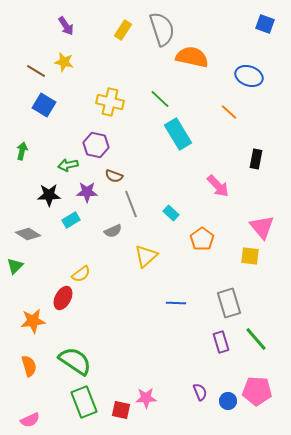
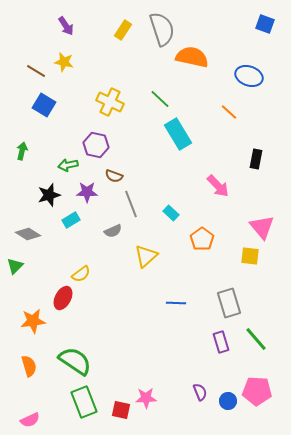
yellow cross at (110, 102): rotated 12 degrees clockwise
black star at (49, 195): rotated 15 degrees counterclockwise
